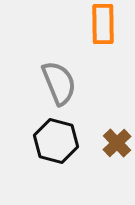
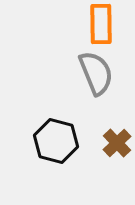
orange rectangle: moved 2 px left
gray semicircle: moved 37 px right, 10 px up
